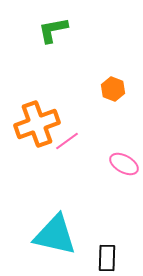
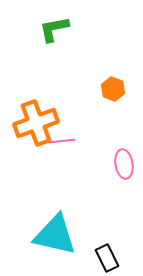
green L-shape: moved 1 px right, 1 px up
orange cross: moved 1 px left, 1 px up
pink line: moved 5 px left; rotated 30 degrees clockwise
pink ellipse: rotated 52 degrees clockwise
black rectangle: rotated 28 degrees counterclockwise
